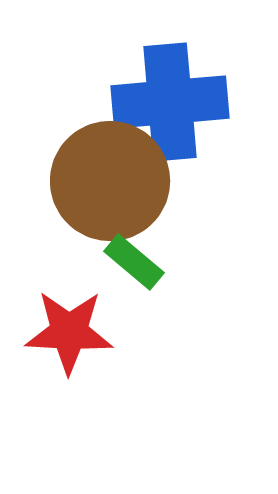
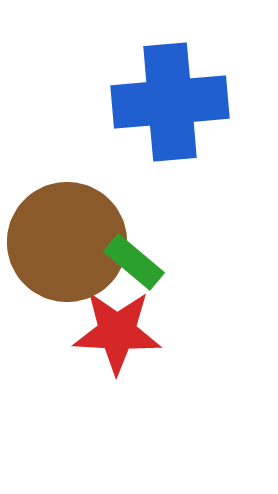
brown circle: moved 43 px left, 61 px down
red star: moved 48 px right
